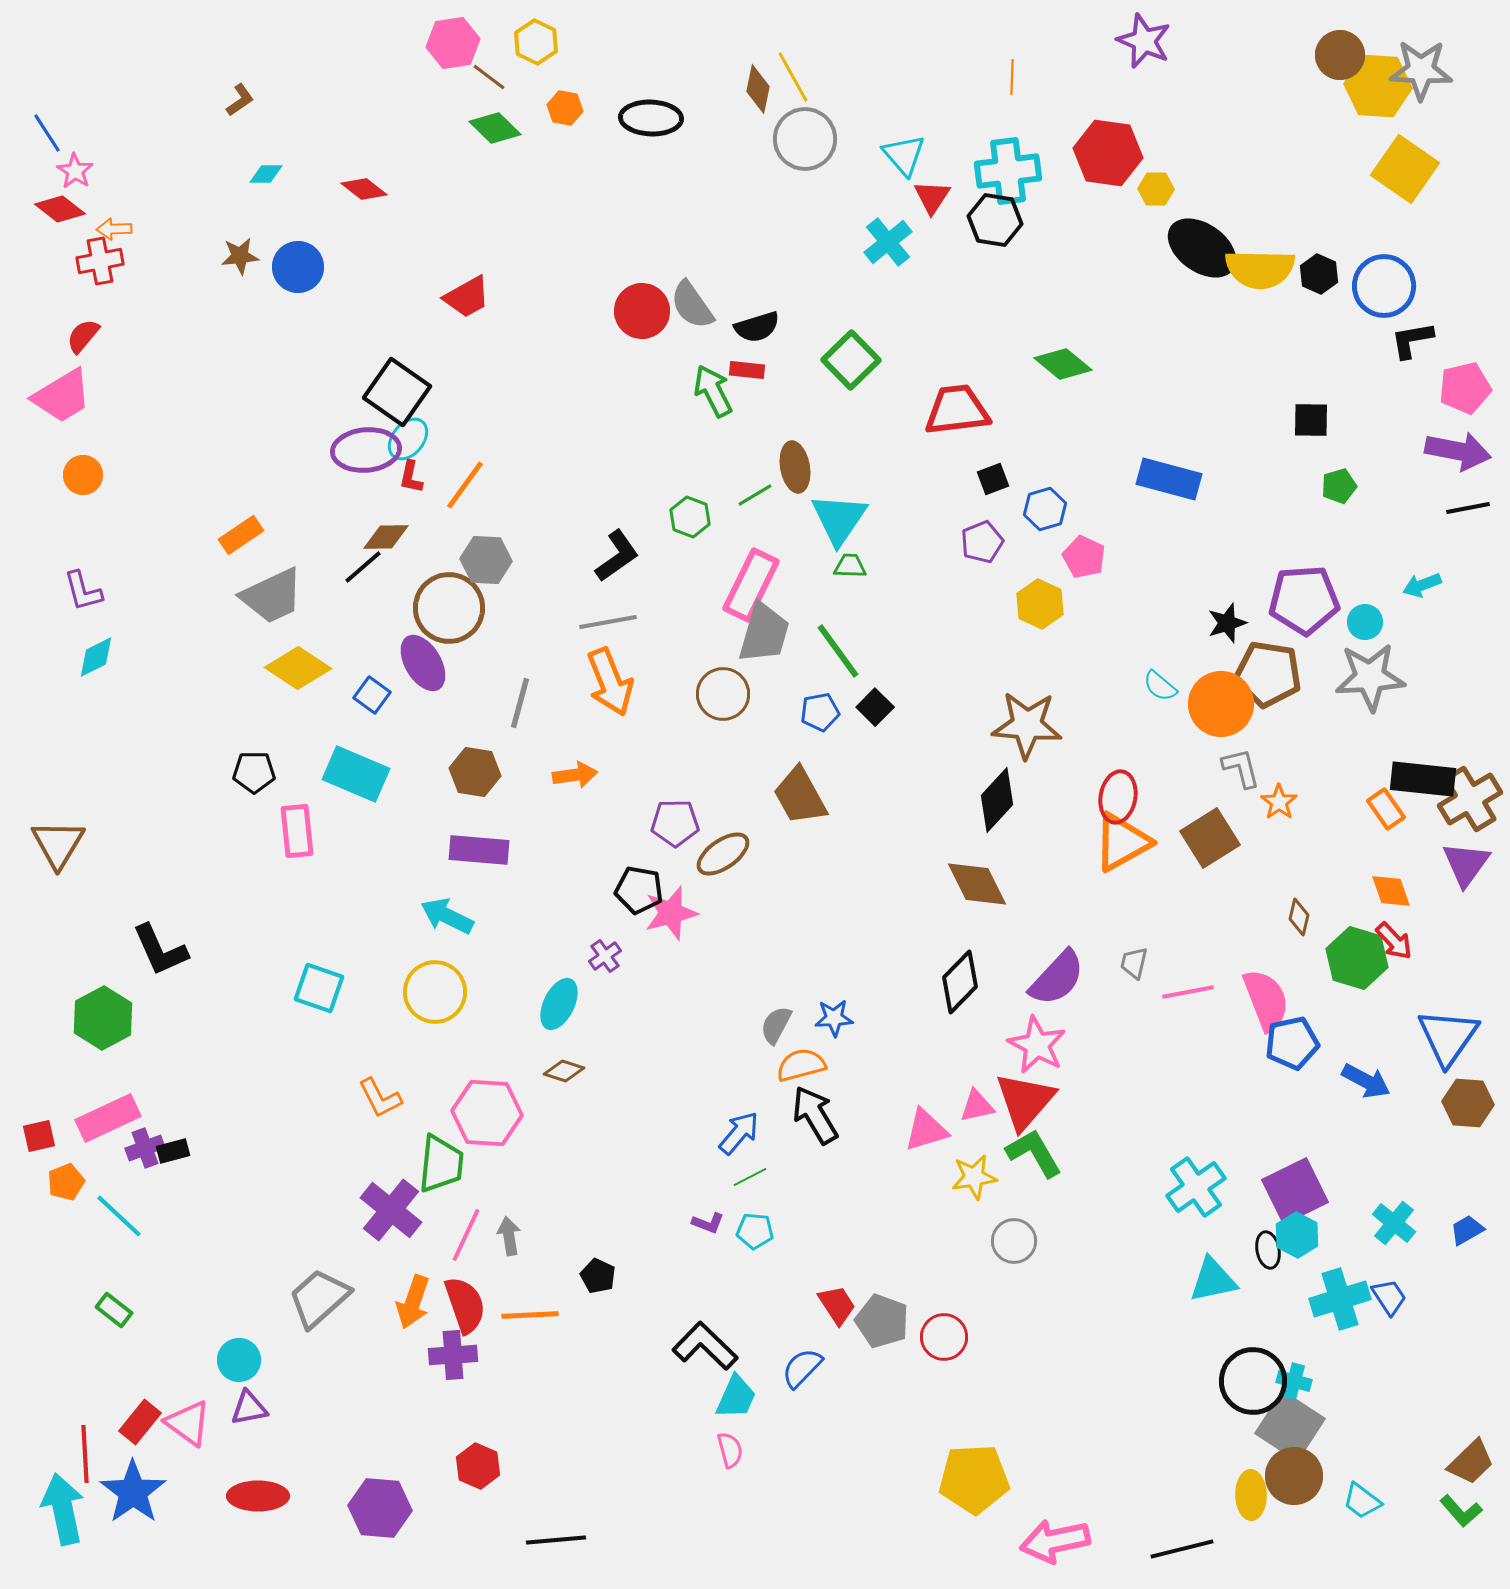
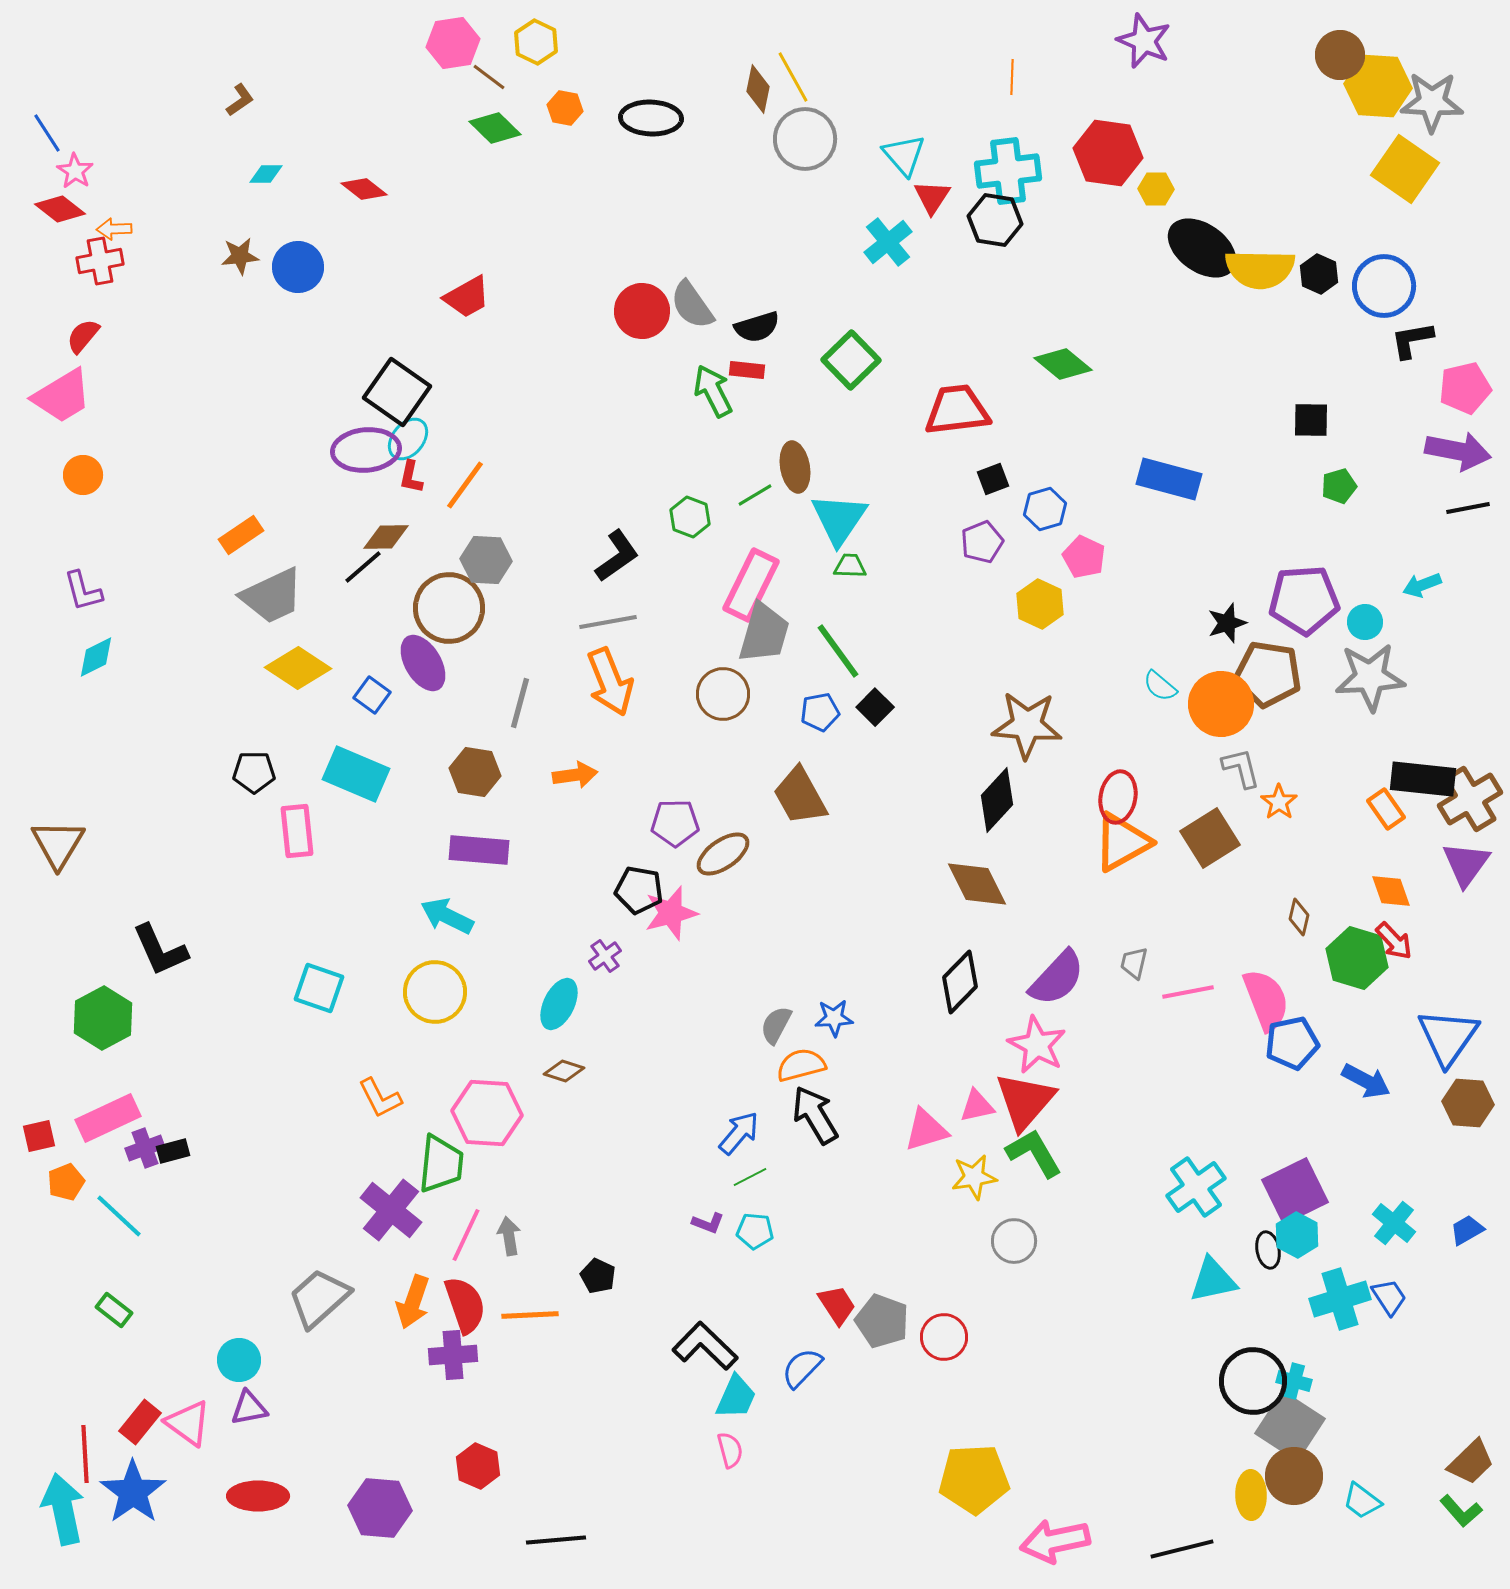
gray star at (1421, 70): moved 11 px right, 32 px down
